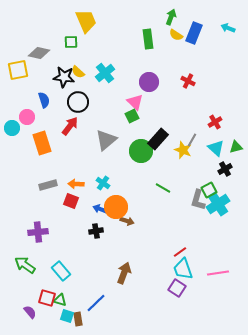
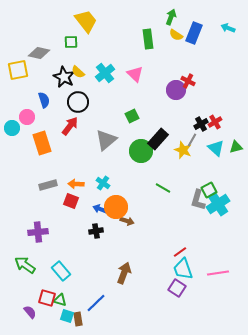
yellow trapezoid at (86, 21): rotated 15 degrees counterclockwise
black star at (64, 77): rotated 20 degrees clockwise
purple circle at (149, 82): moved 27 px right, 8 px down
pink triangle at (135, 102): moved 28 px up
black cross at (225, 169): moved 24 px left, 45 px up
